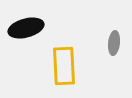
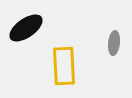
black ellipse: rotated 20 degrees counterclockwise
